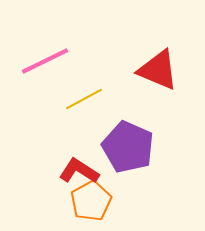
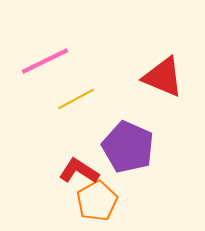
red triangle: moved 5 px right, 7 px down
yellow line: moved 8 px left
orange pentagon: moved 6 px right
